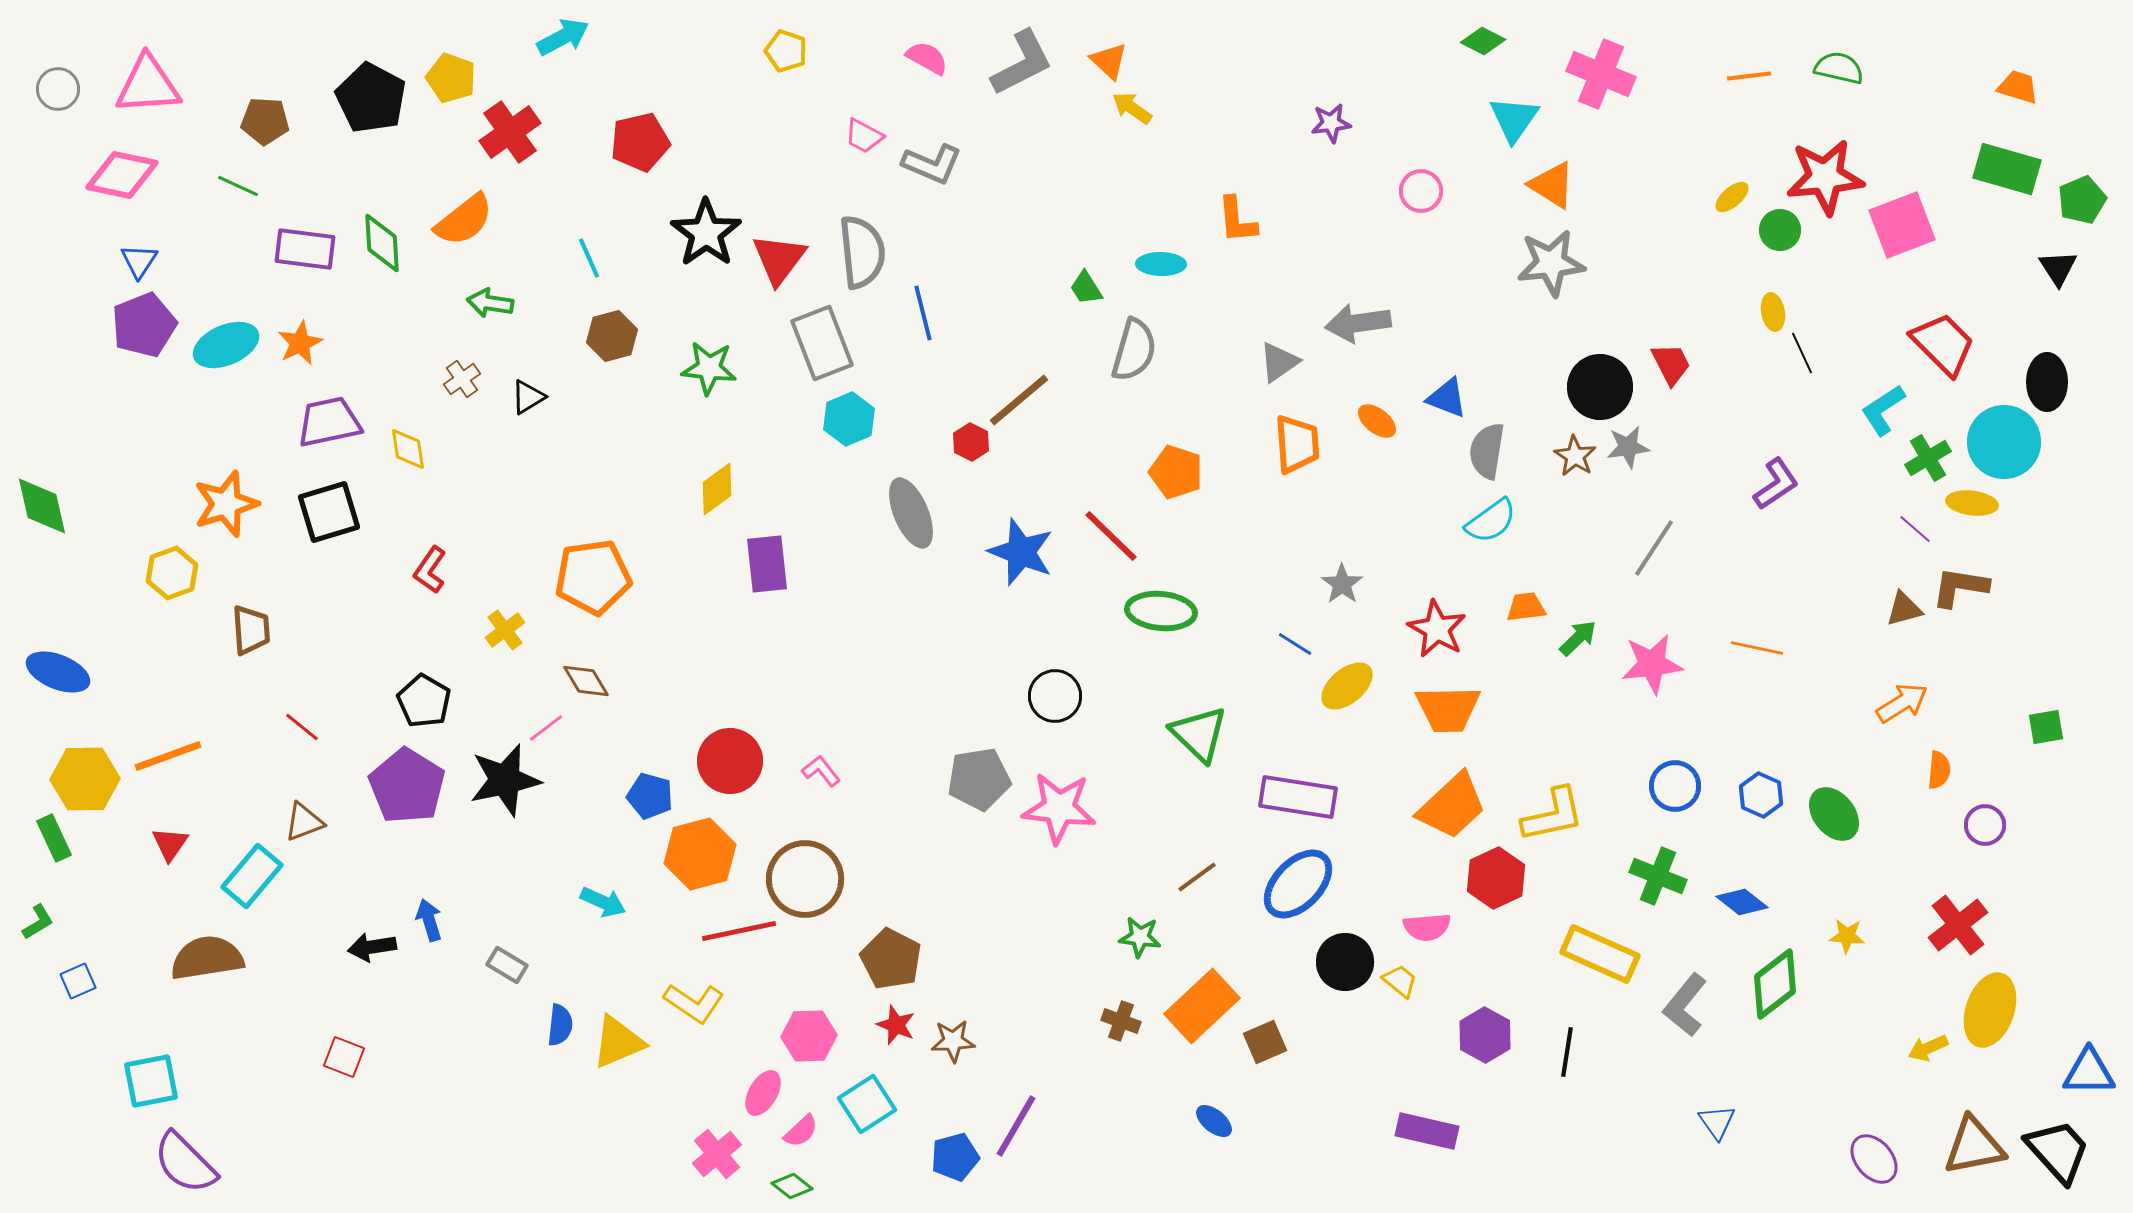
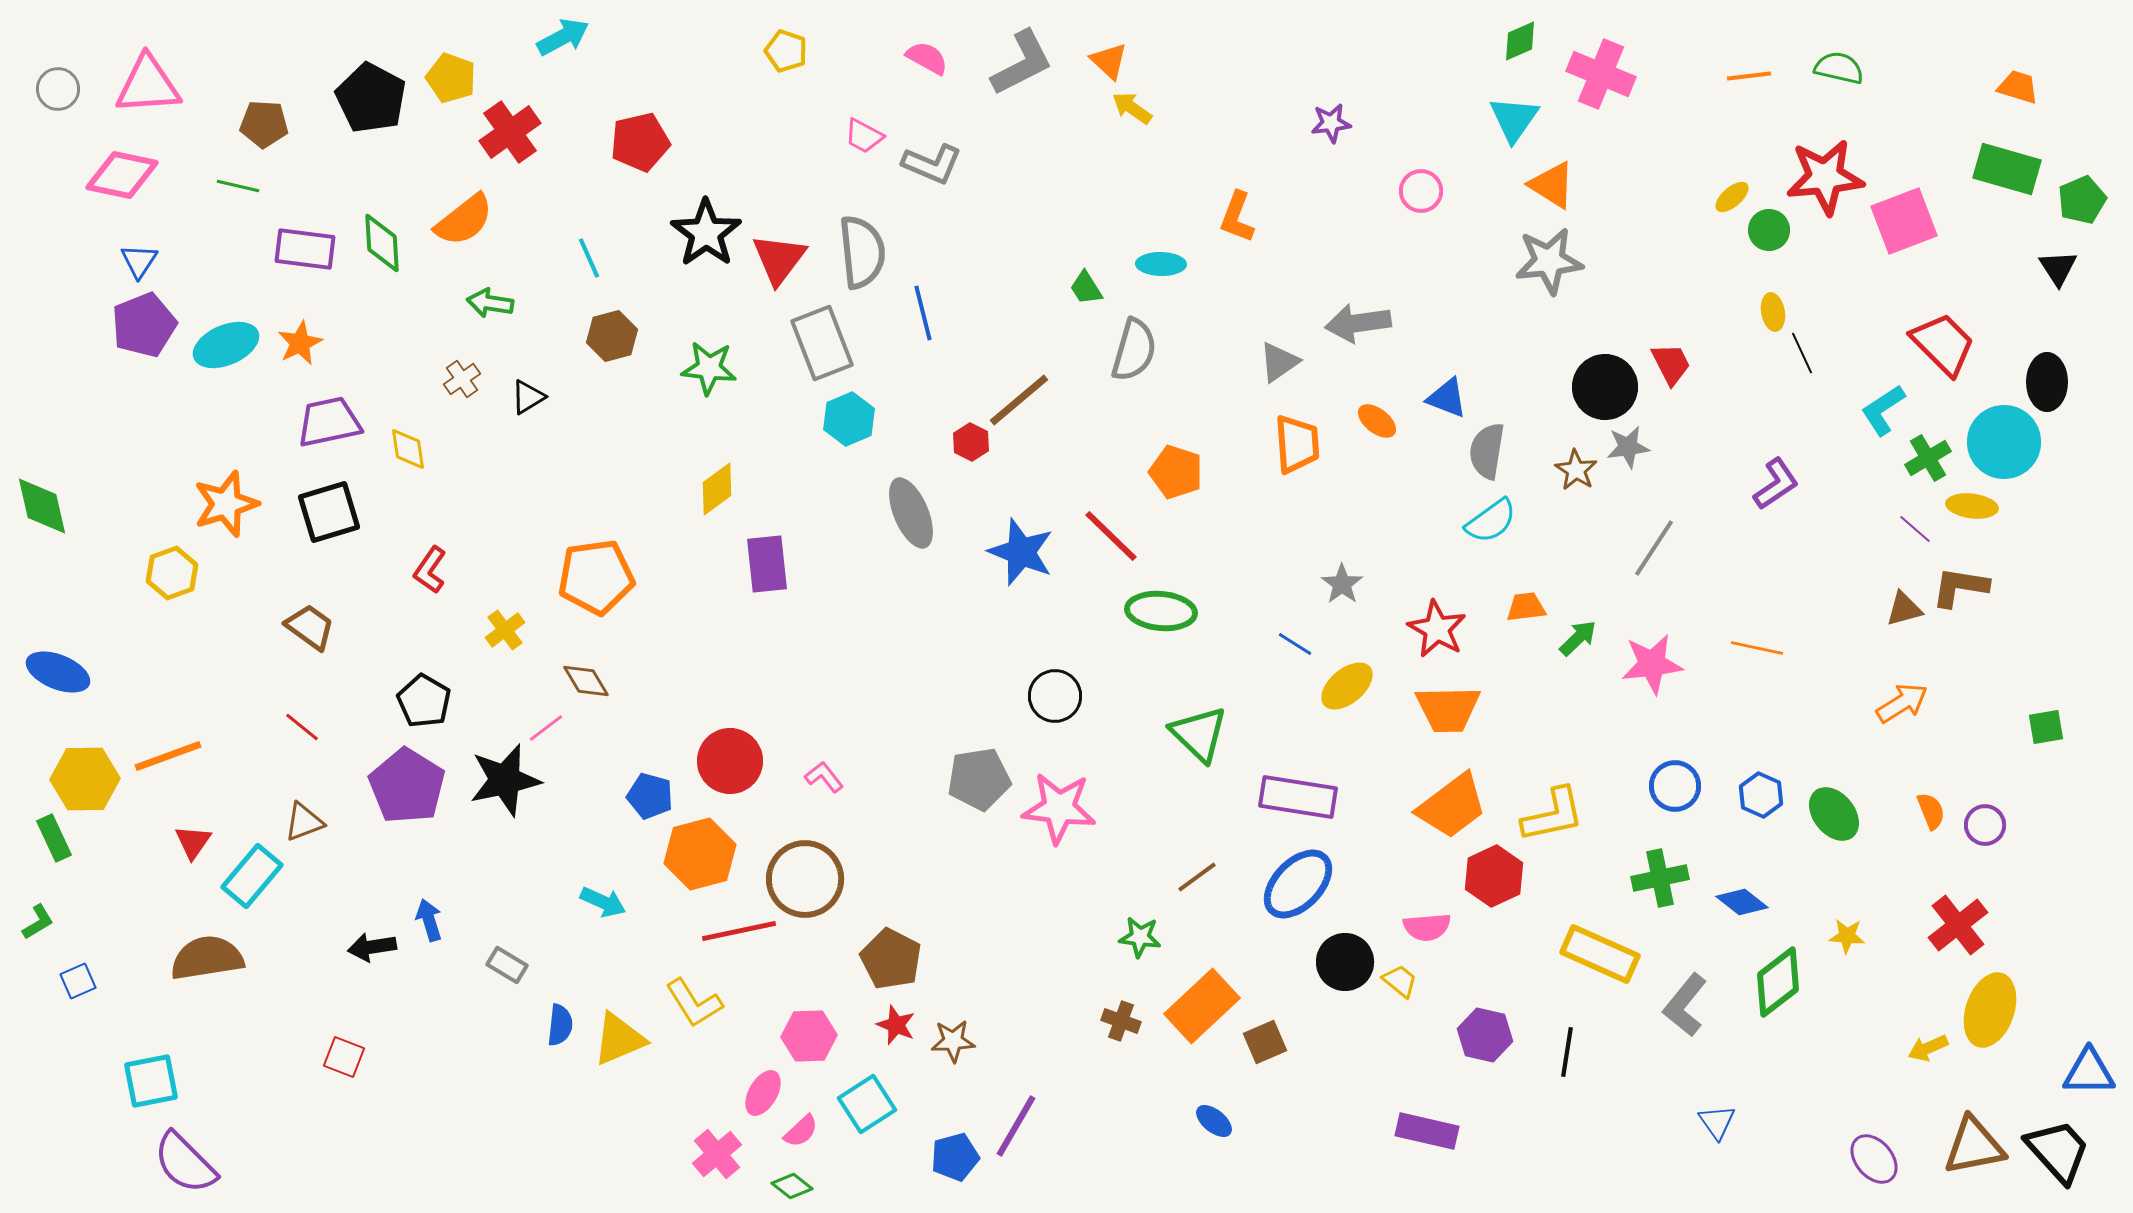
green diamond at (1483, 41): moved 37 px right; rotated 51 degrees counterclockwise
brown pentagon at (265, 121): moved 1 px left, 3 px down
green line at (238, 186): rotated 12 degrees counterclockwise
orange L-shape at (1237, 220): moved 3 px up; rotated 26 degrees clockwise
pink square at (1902, 225): moved 2 px right, 4 px up
green circle at (1780, 230): moved 11 px left
gray star at (1551, 263): moved 2 px left, 2 px up
black circle at (1600, 387): moved 5 px right
brown star at (1575, 456): moved 1 px right, 14 px down
yellow ellipse at (1972, 503): moved 3 px down
orange pentagon at (593, 577): moved 3 px right
brown trapezoid at (251, 630): moved 59 px right, 3 px up; rotated 50 degrees counterclockwise
orange semicircle at (1939, 770): moved 8 px left, 41 px down; rotated 27 degrees counterclockwise
pink L-shape at (821, 771): moved 3 px right, 6 px down
orange trapezoid at (1452, 806): rotated 6 degrees clockwise
red triangle at (170, 844): moved 23 px right, 2 px up
green cross at (1658, 876): moved 2 px right, 2 px down; rotated 34 degrees counterclockwise
red hexagon at (1496, 878): moved 2 px left, 2 px up
green diamond at (1775, 984): moved 3 px right, 2 px up
yellow L-shape at (694, 1003): rotated 24 degrees clockwise
purple hexagon at (1485, 1035): rotated 16 degrees counterclockwise
yellow triangle at (618, 1042): moved 1 px right, 3 px up
